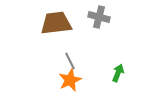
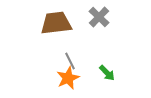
gray cross: rotated 30 degrees clockwise
green arrow: moved 11 px left; rotated 114 degrees clockwise
orange star: moved 2 px left, 2 px up
